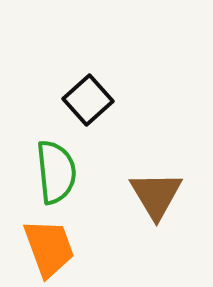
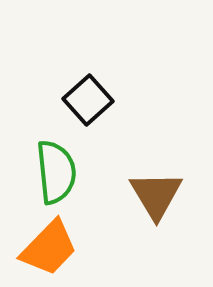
orange trapezoid: rotated 64 degrees clockwise
